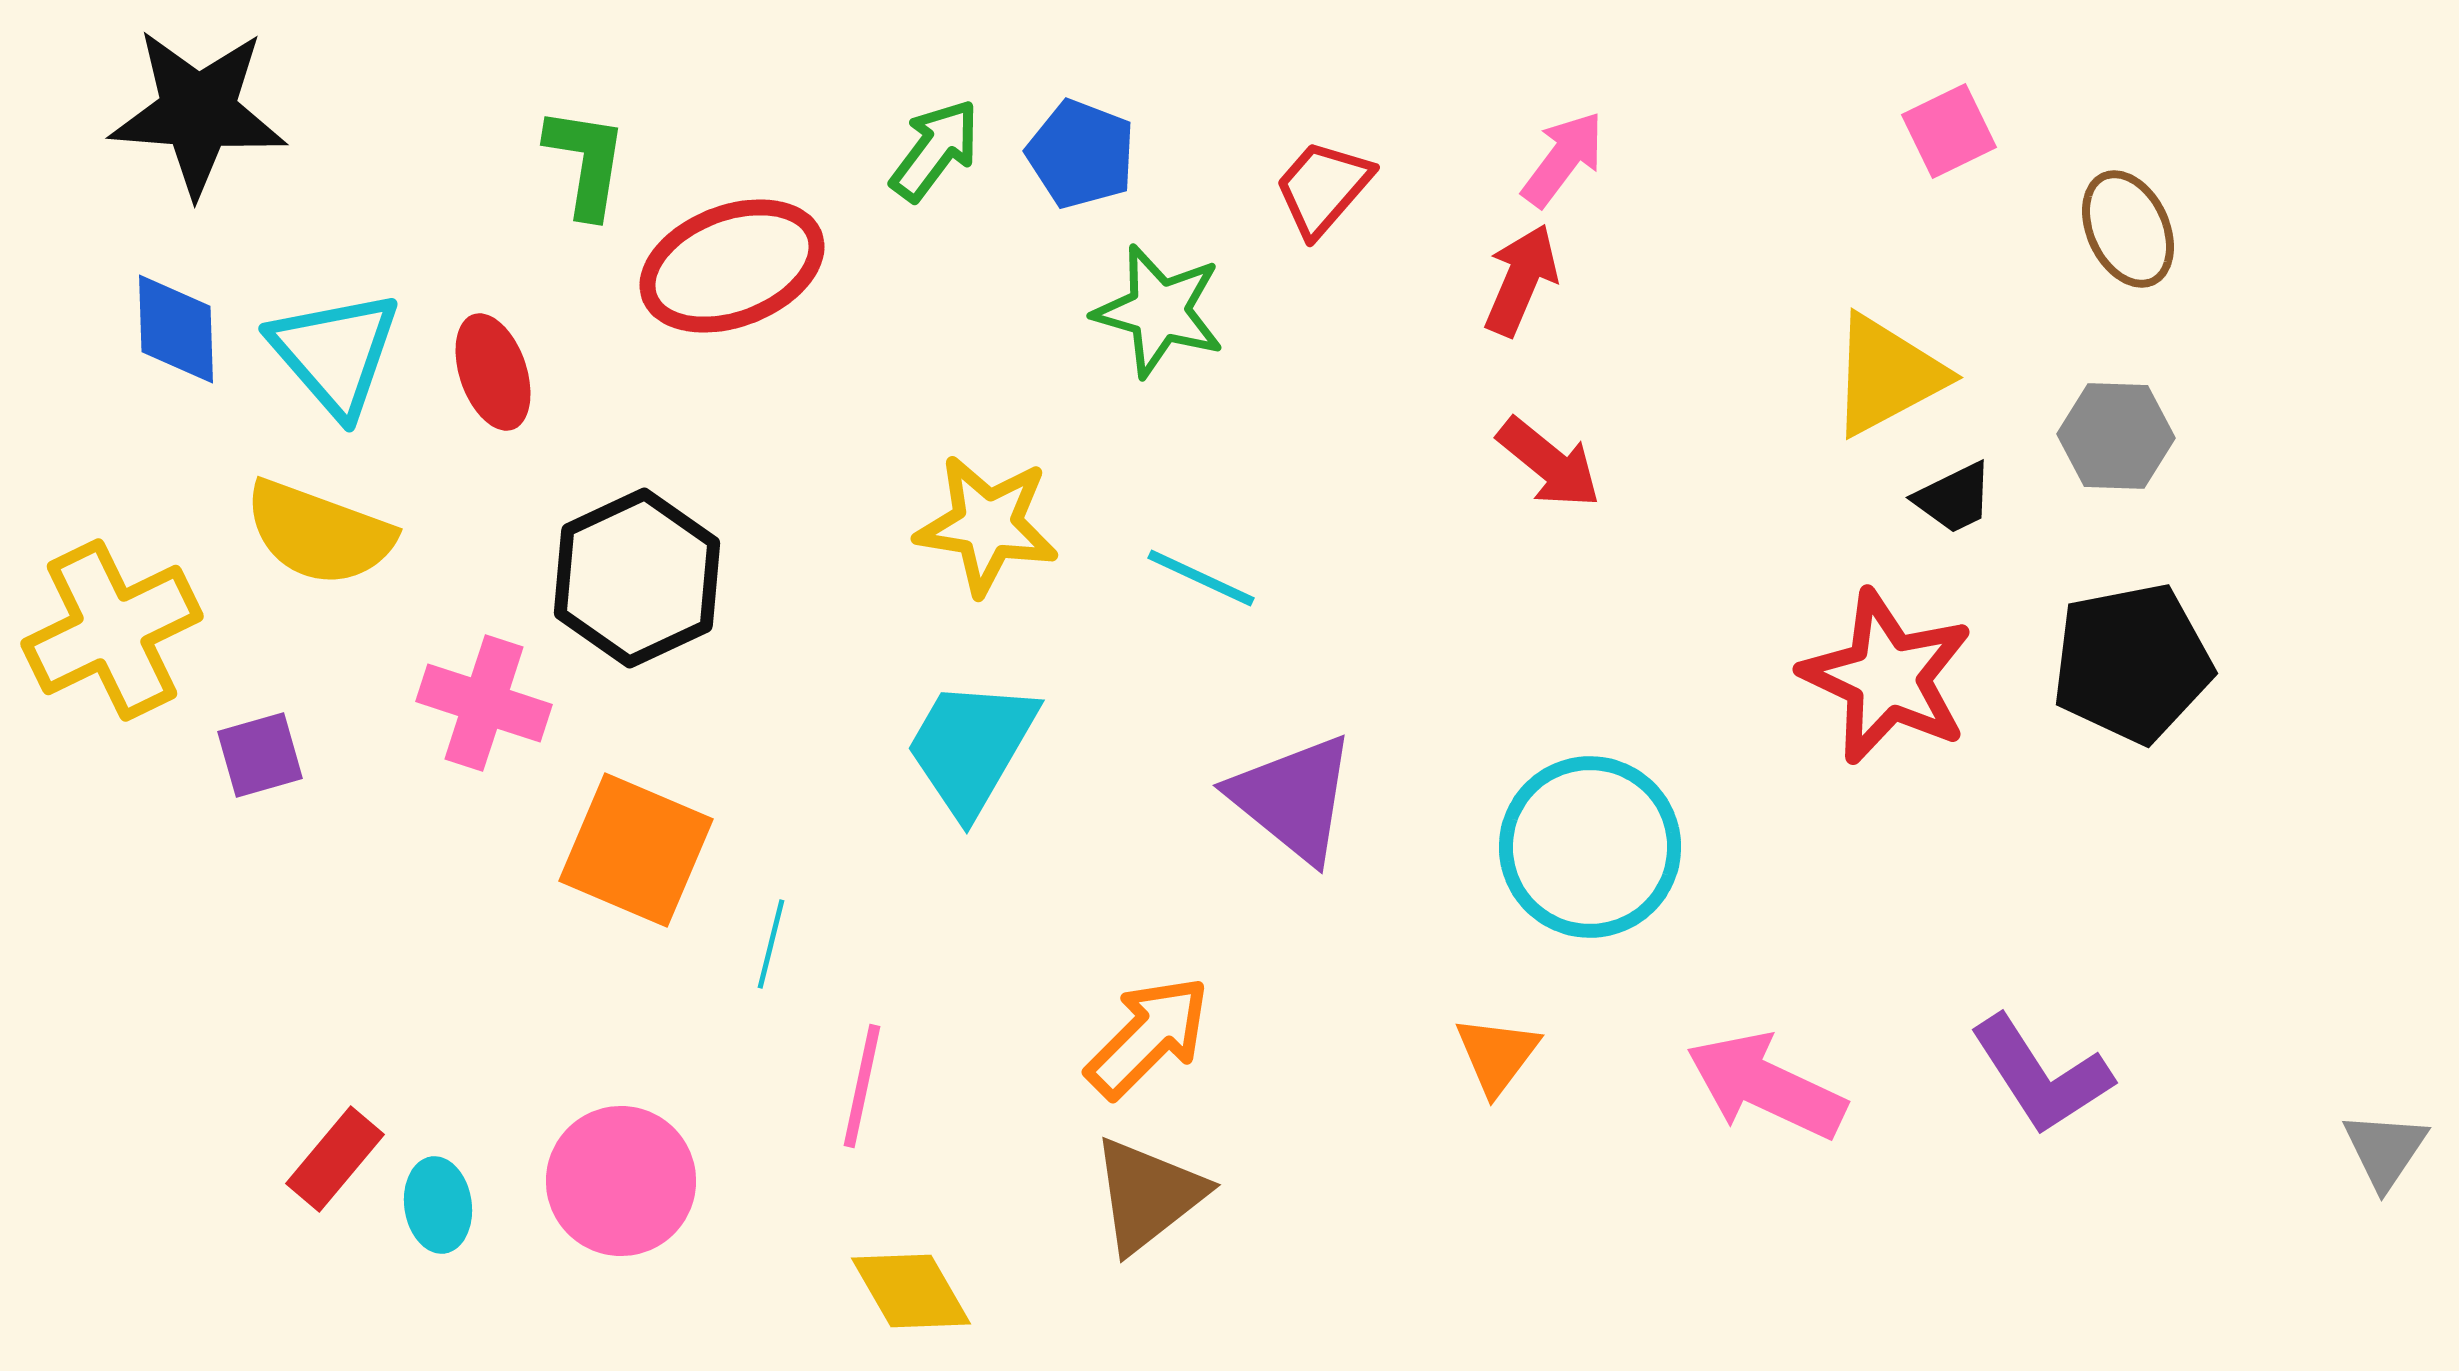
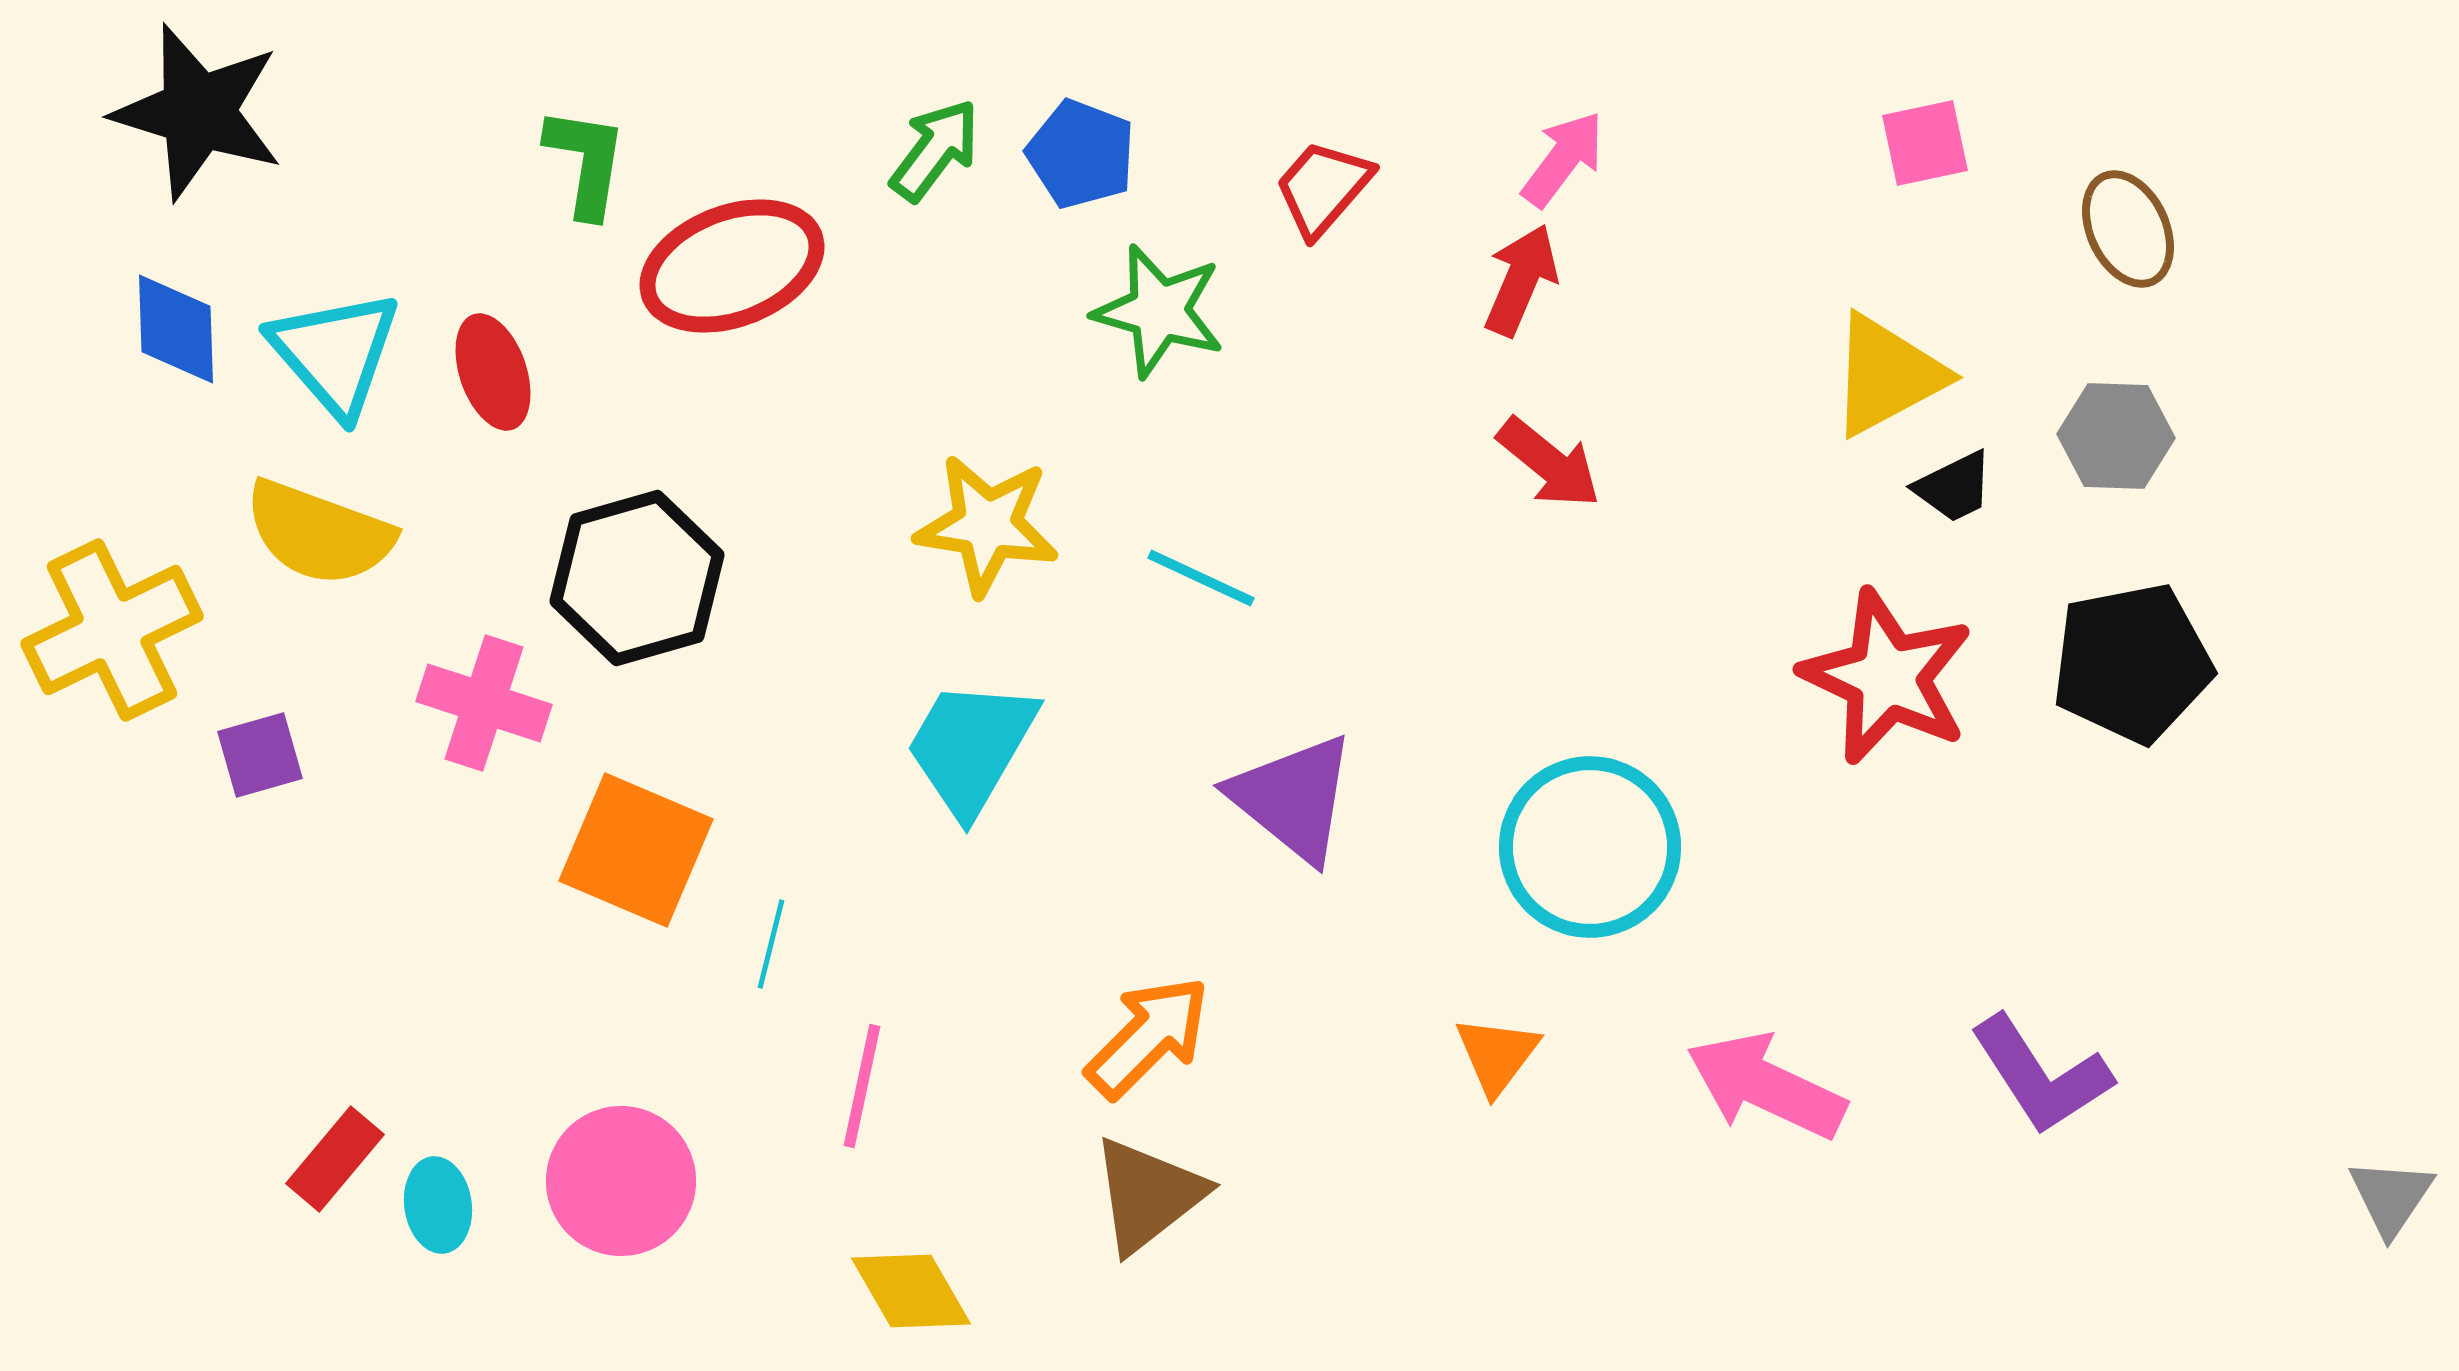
black star at (198, 112): rotated 13 degrees clockwise
pink square at (1949, 131): moved 24 px left, 12 px down; rotated 14 degrees clockwise
black trapezoid at (1954, 498): moved 11 px up
black hexagon at (637, 578): rotated 9 degrees clockwise
gray triangle at (2385, 1150): moved 6 px right, 47 px down
